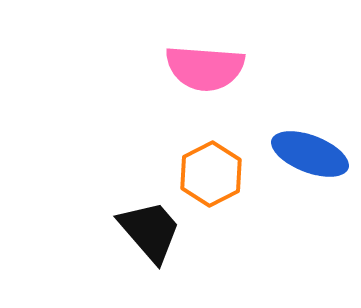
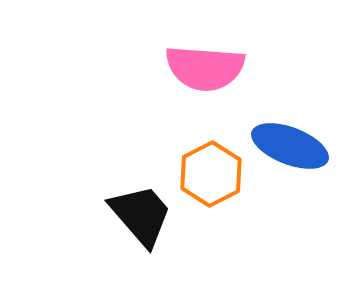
blue ellipse: moved 20 px left, 8 px up
black trapezoid: moved 9 px left, 16 px up
